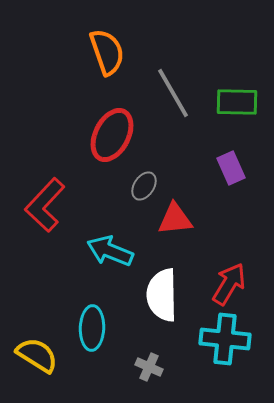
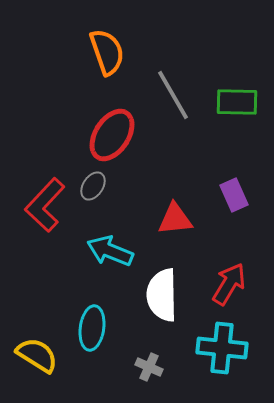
gray line: moved 2 px down
red ellipse: rotated 6 degrees clockwise
purple rectangle: moved 3 px right, 27 px down
gray ellipse: moved 51 px left
cyan ellipse: rotated 6 degrees clockwise
cyan cross: moved 3 px left, 9 px down
